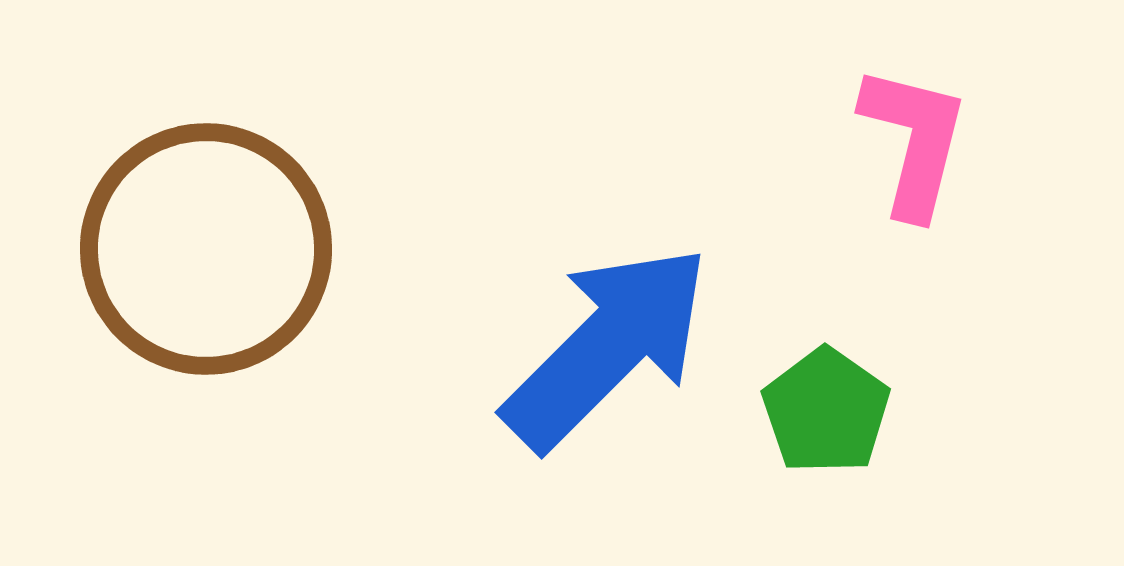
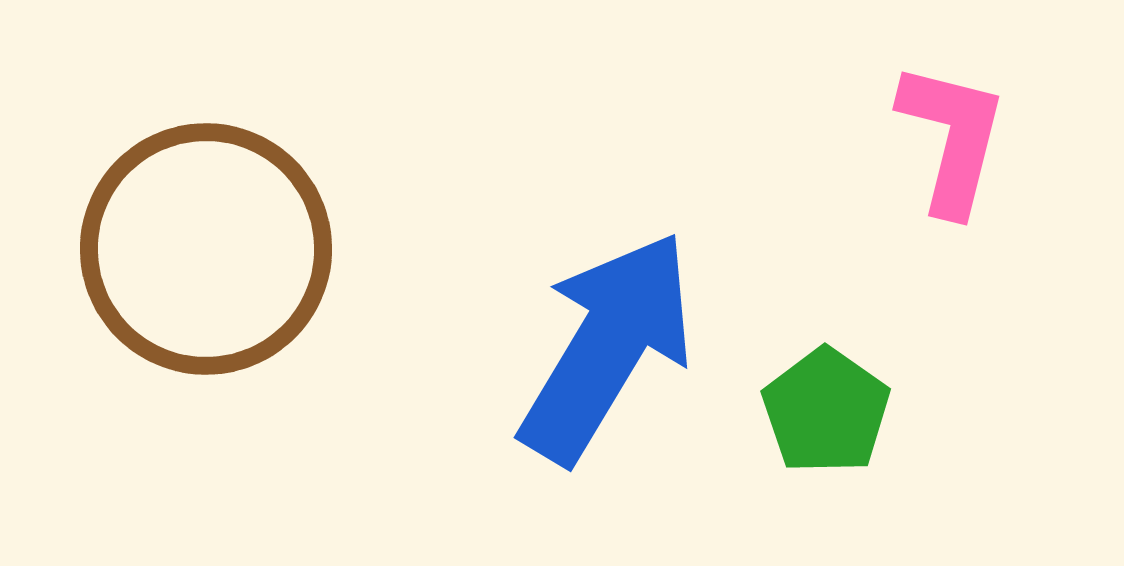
pink L-shape: moved 38 px right, 3 px up
blue arrow: rotated 14 degrees counterclockwise
